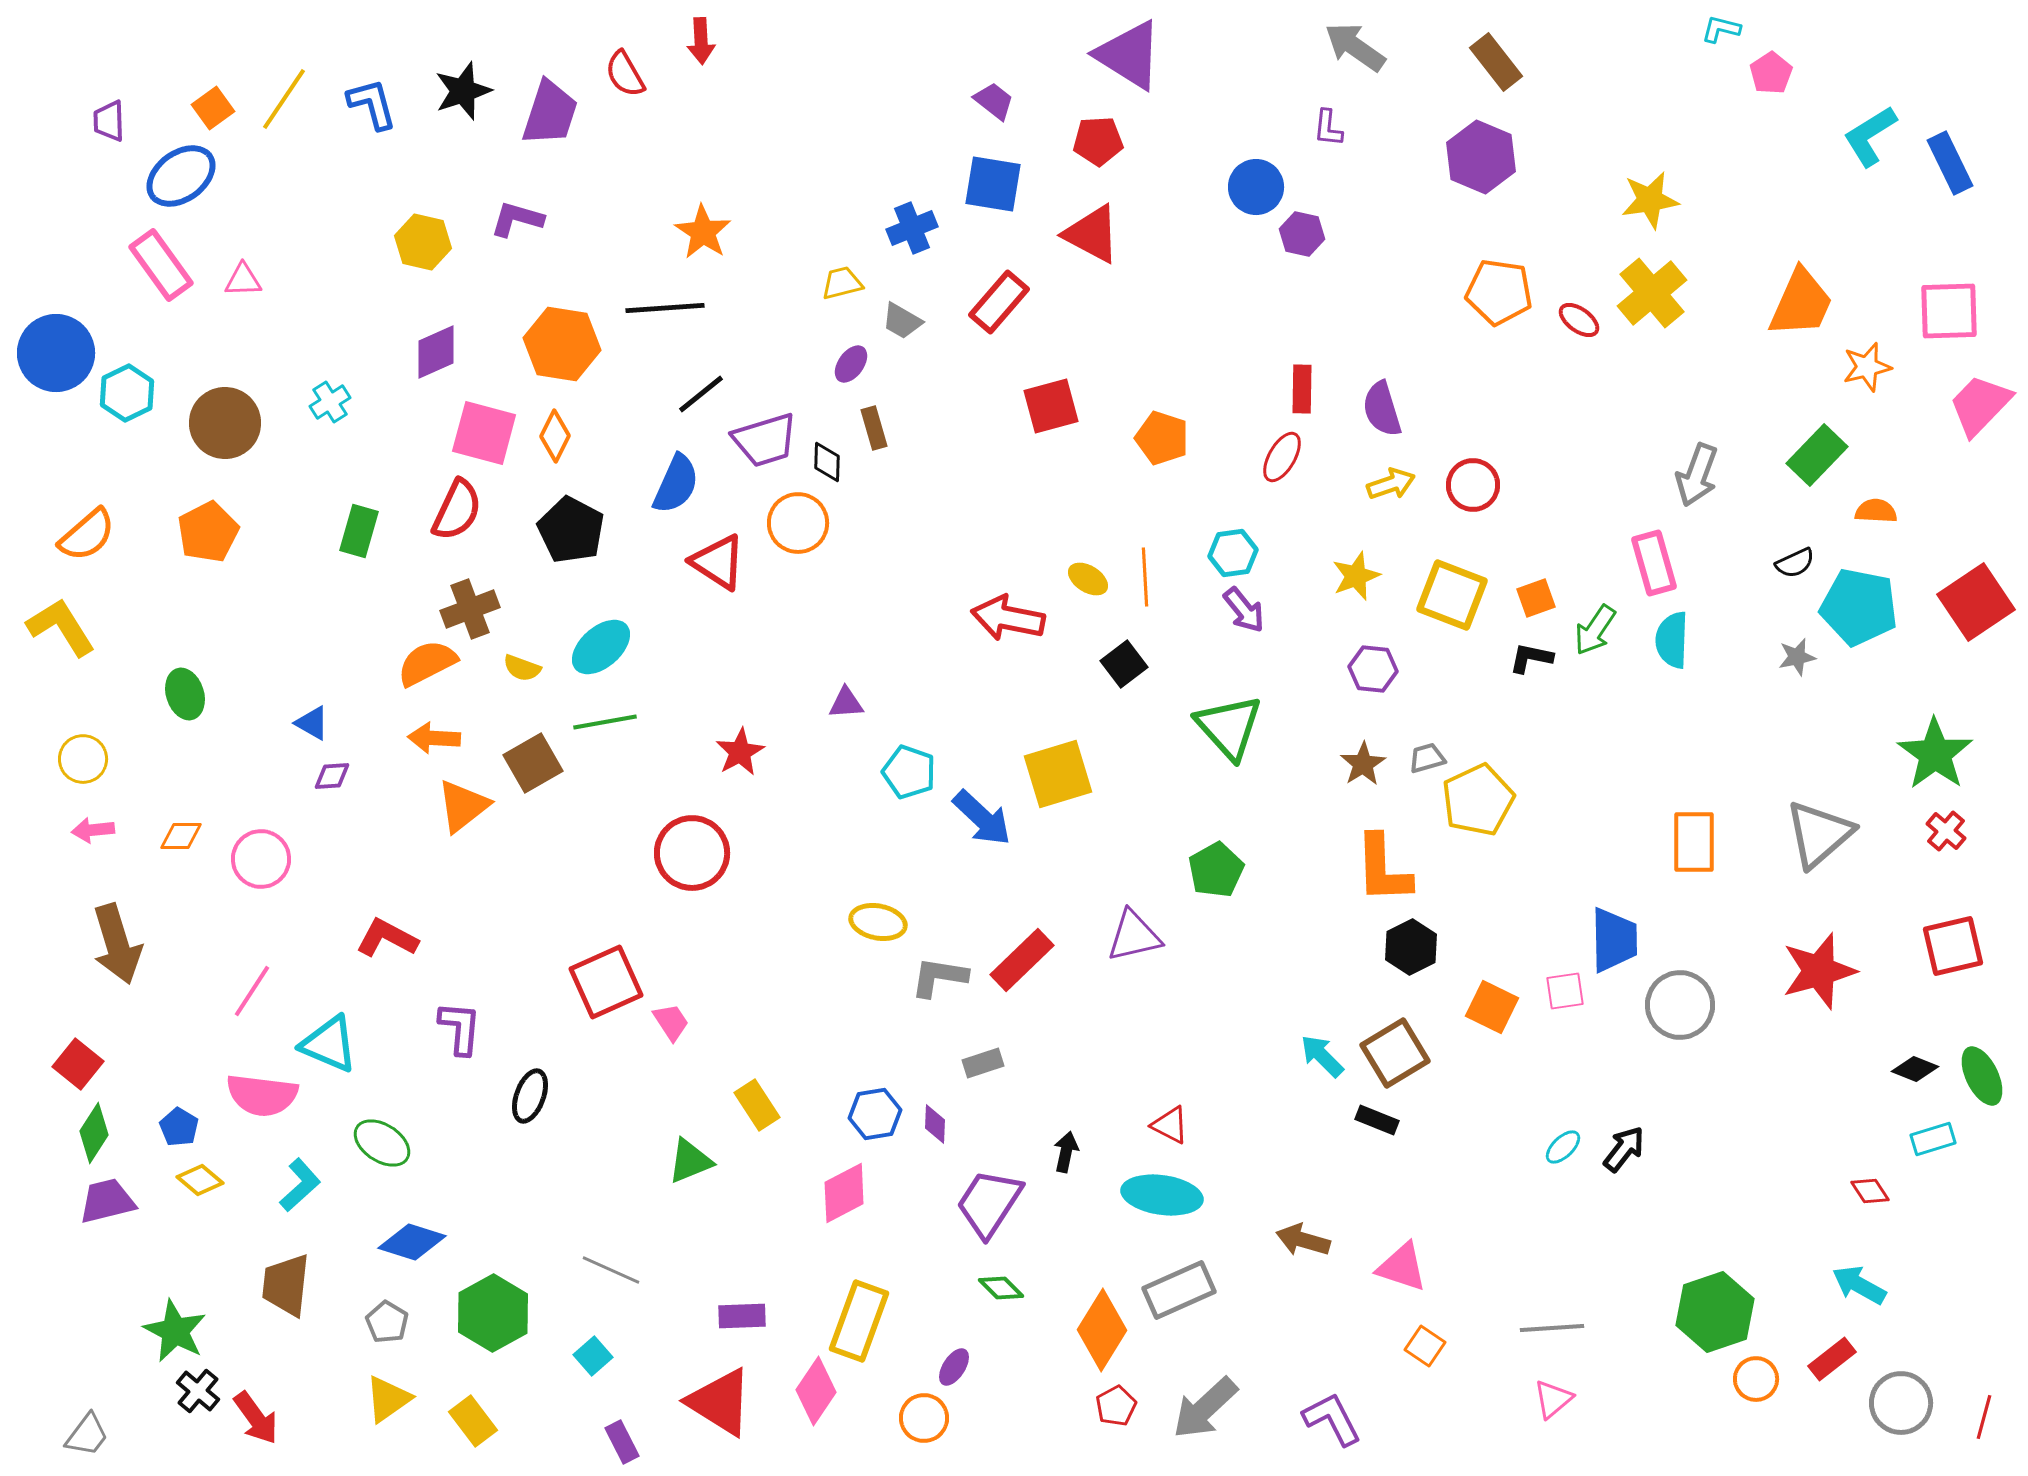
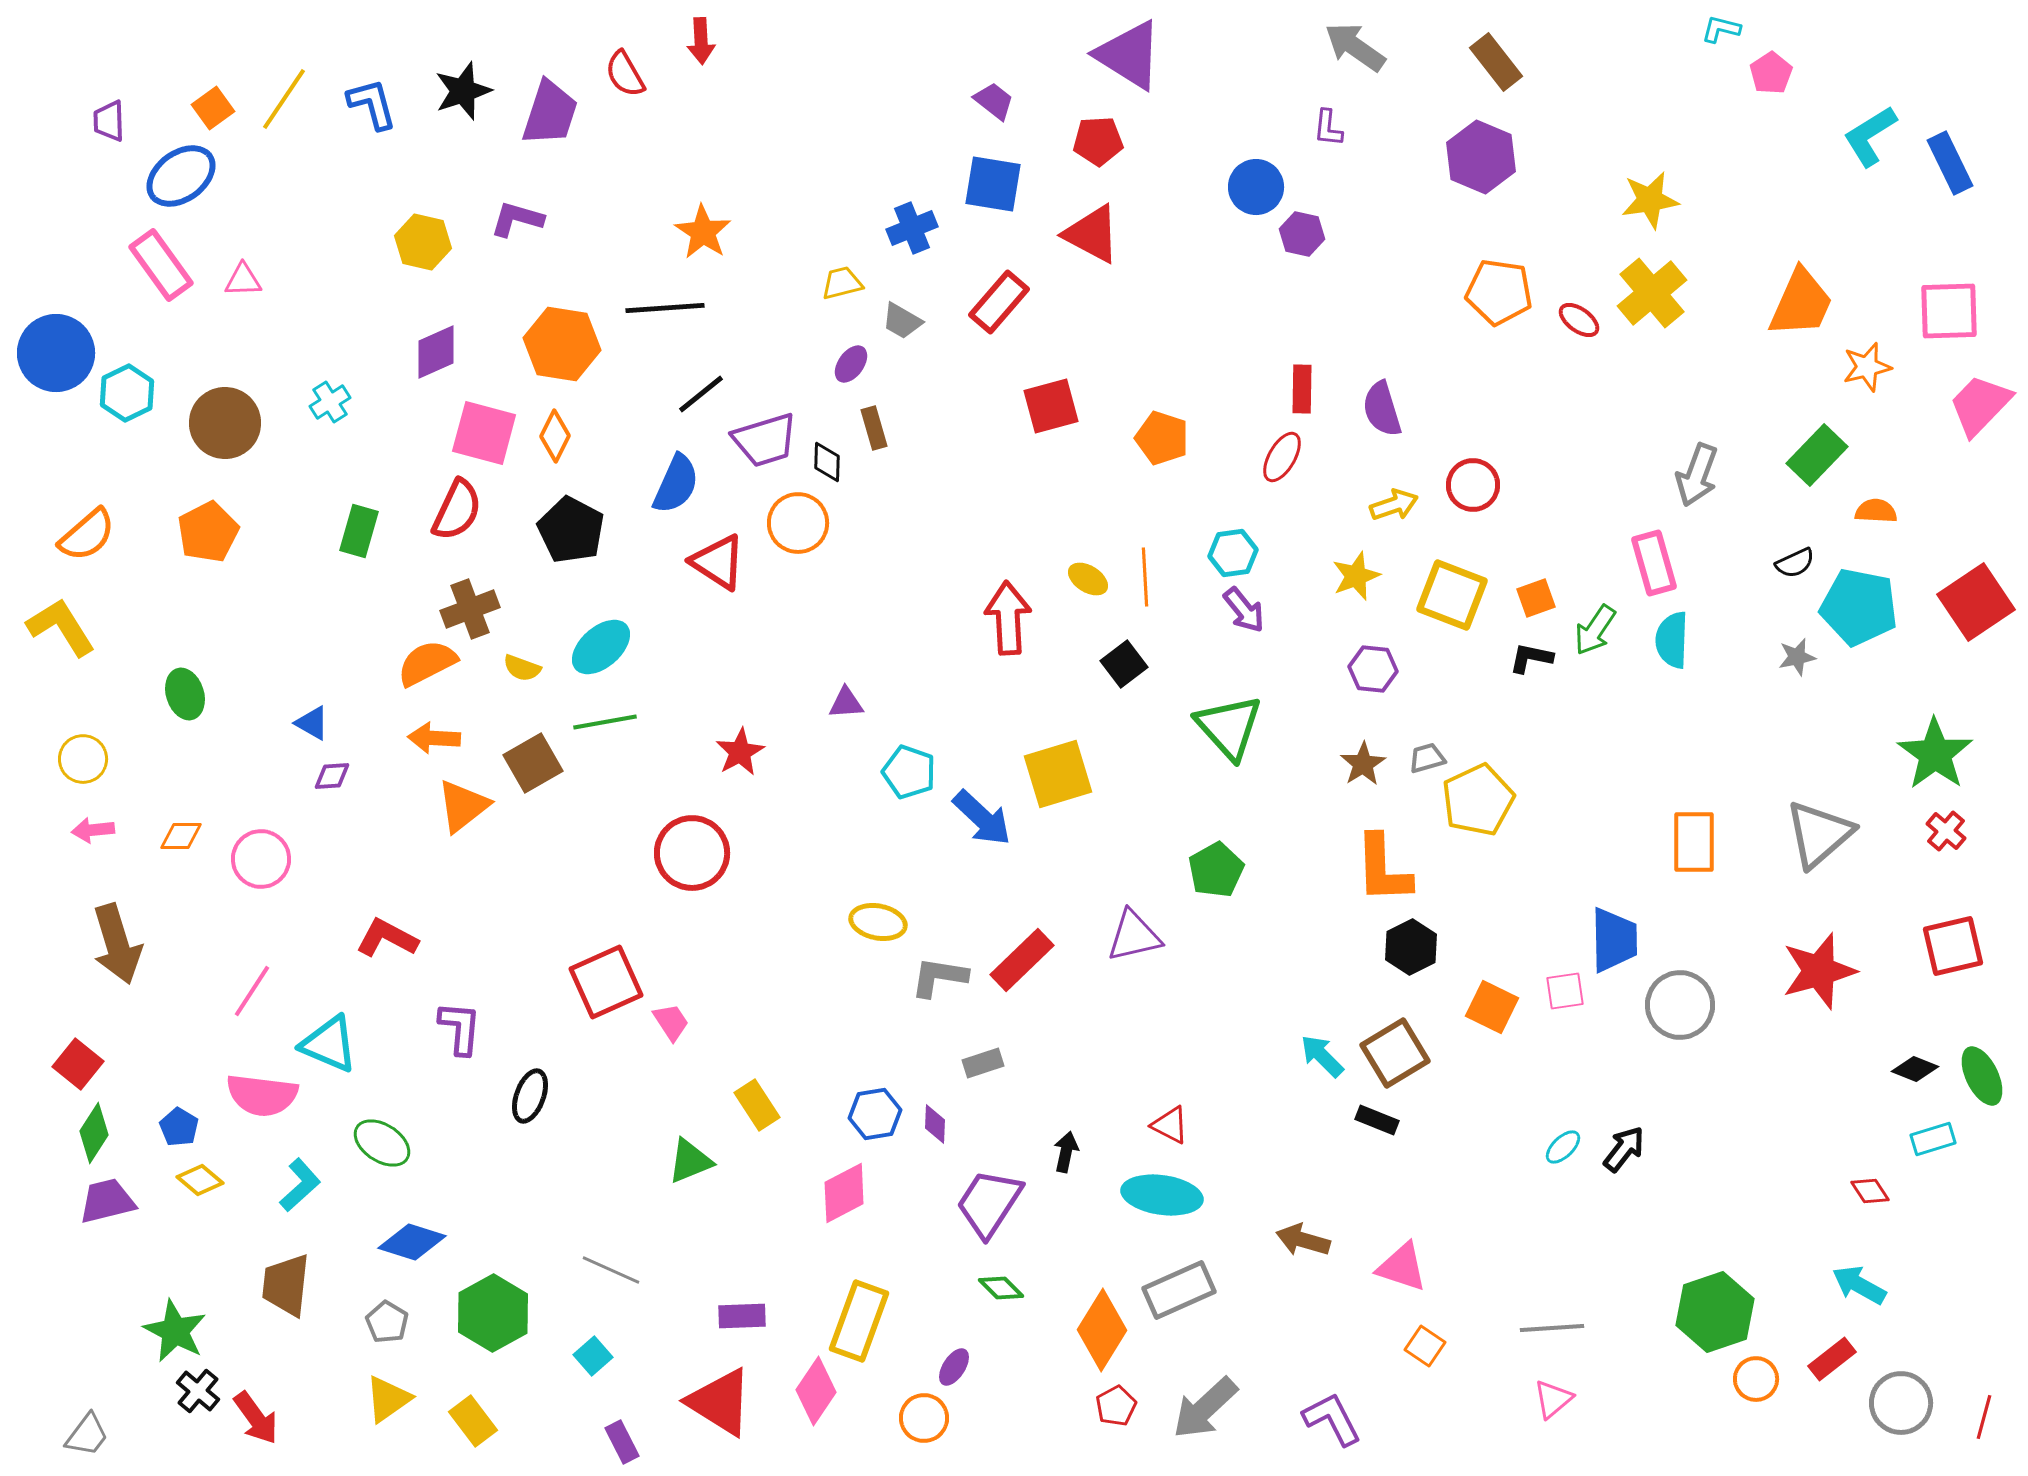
yellow arrow at (1391, 484): moved 3 px right, 21 px down
red arrow at (1008, 618): rotated 76 degrees clockwise
